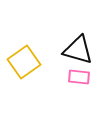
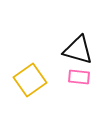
yellow square: moved 6 px right, 18 px down
